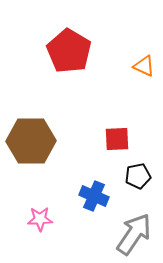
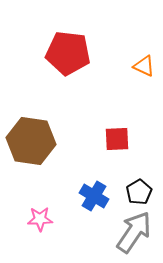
red pentagon: moved 1 px left, 2 px down; rotated 24 degrees counterclockwise
brown hexagon: rotated 9 degrees clockwise
black pentagon: moved 1 px right, 16 px down; rotated 20 degrees counterclockwise
blue cross: rotated 8 degrees clockwise
gray arrow: moved 2 px up
